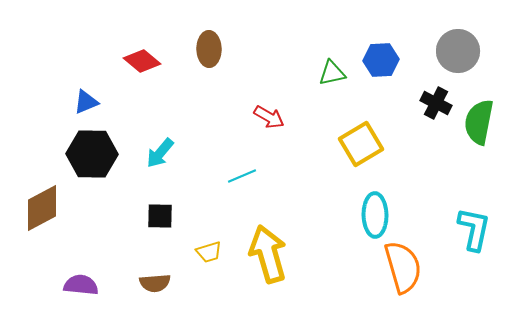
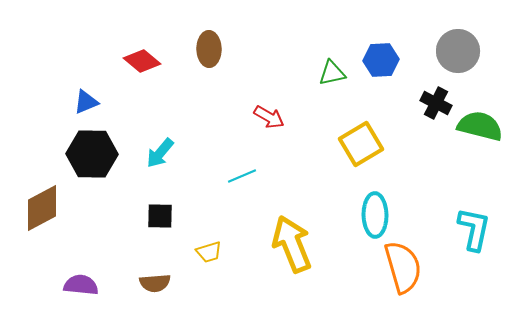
green semicircle: moved 1 px right, 4 px down; rotated 93 degrees clockwise
yellow arrow: moved 24 px right, 10 px up; rotated 6 degrees counterclockwise
